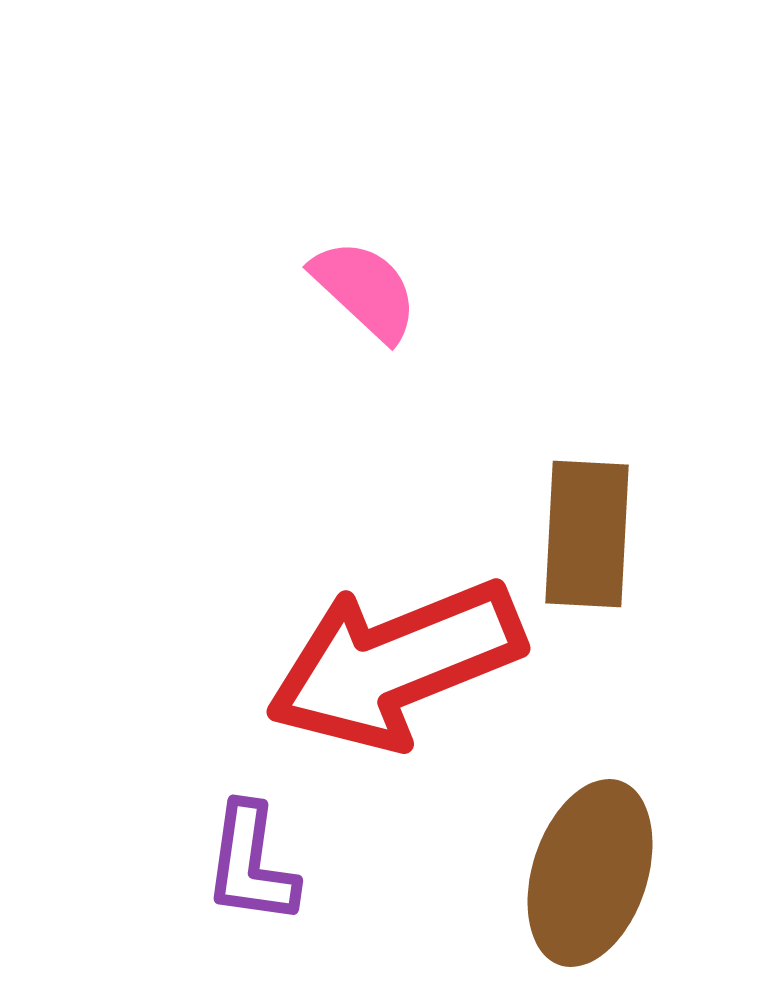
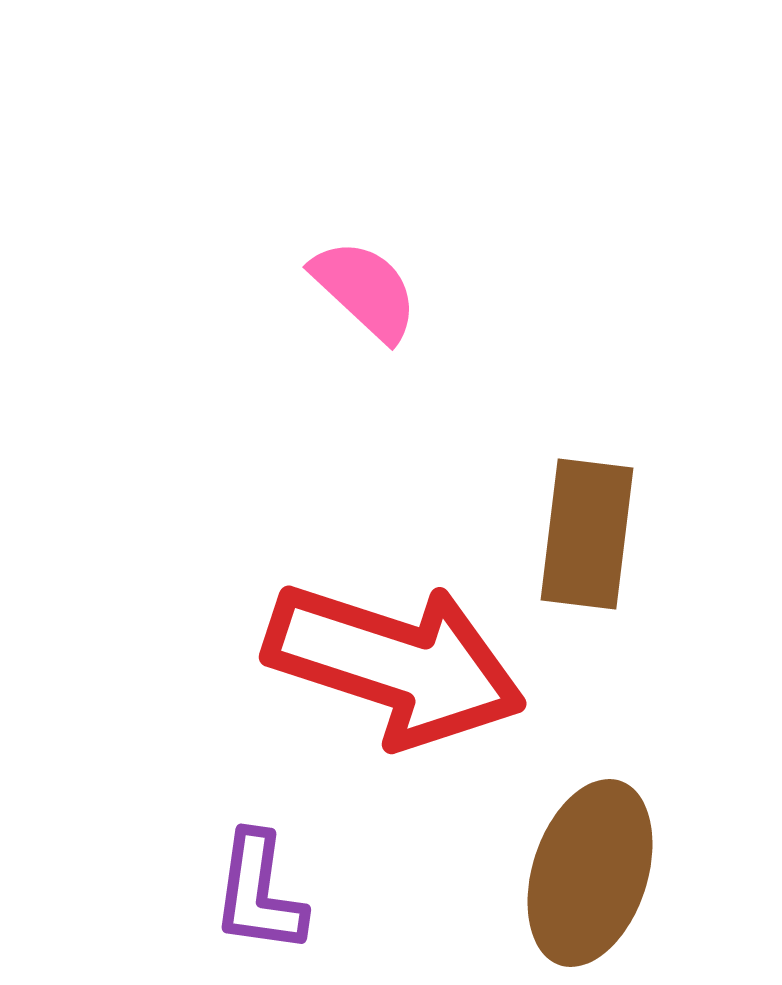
brown rectangle: rotated 4 degrees clockwise
red arrow: rotated 140 degrees counterclockwise
purple L-shape: moved 8 px right, 29 px down
